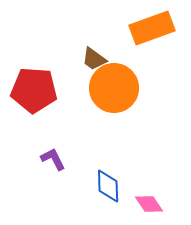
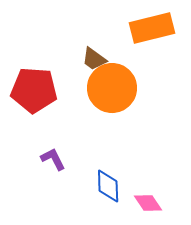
orange rectangle: rotated 6 degrees clockwise
orange circle: moved 2 px left
pink diamond: moved 1 px left, 1 px up
